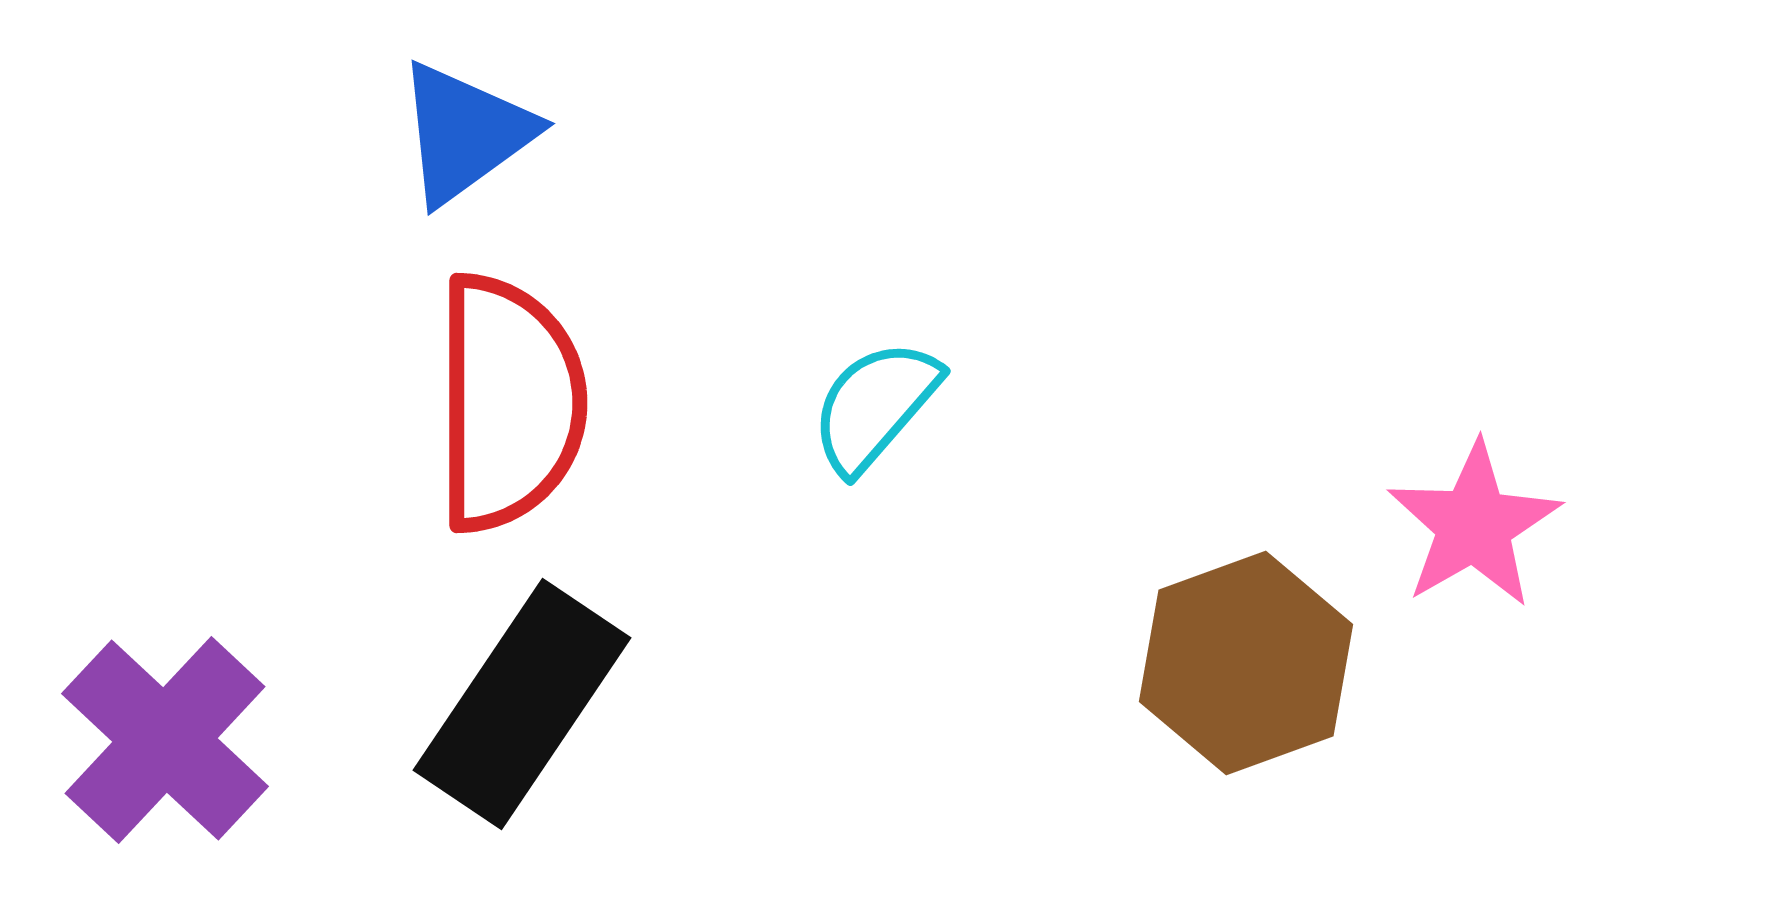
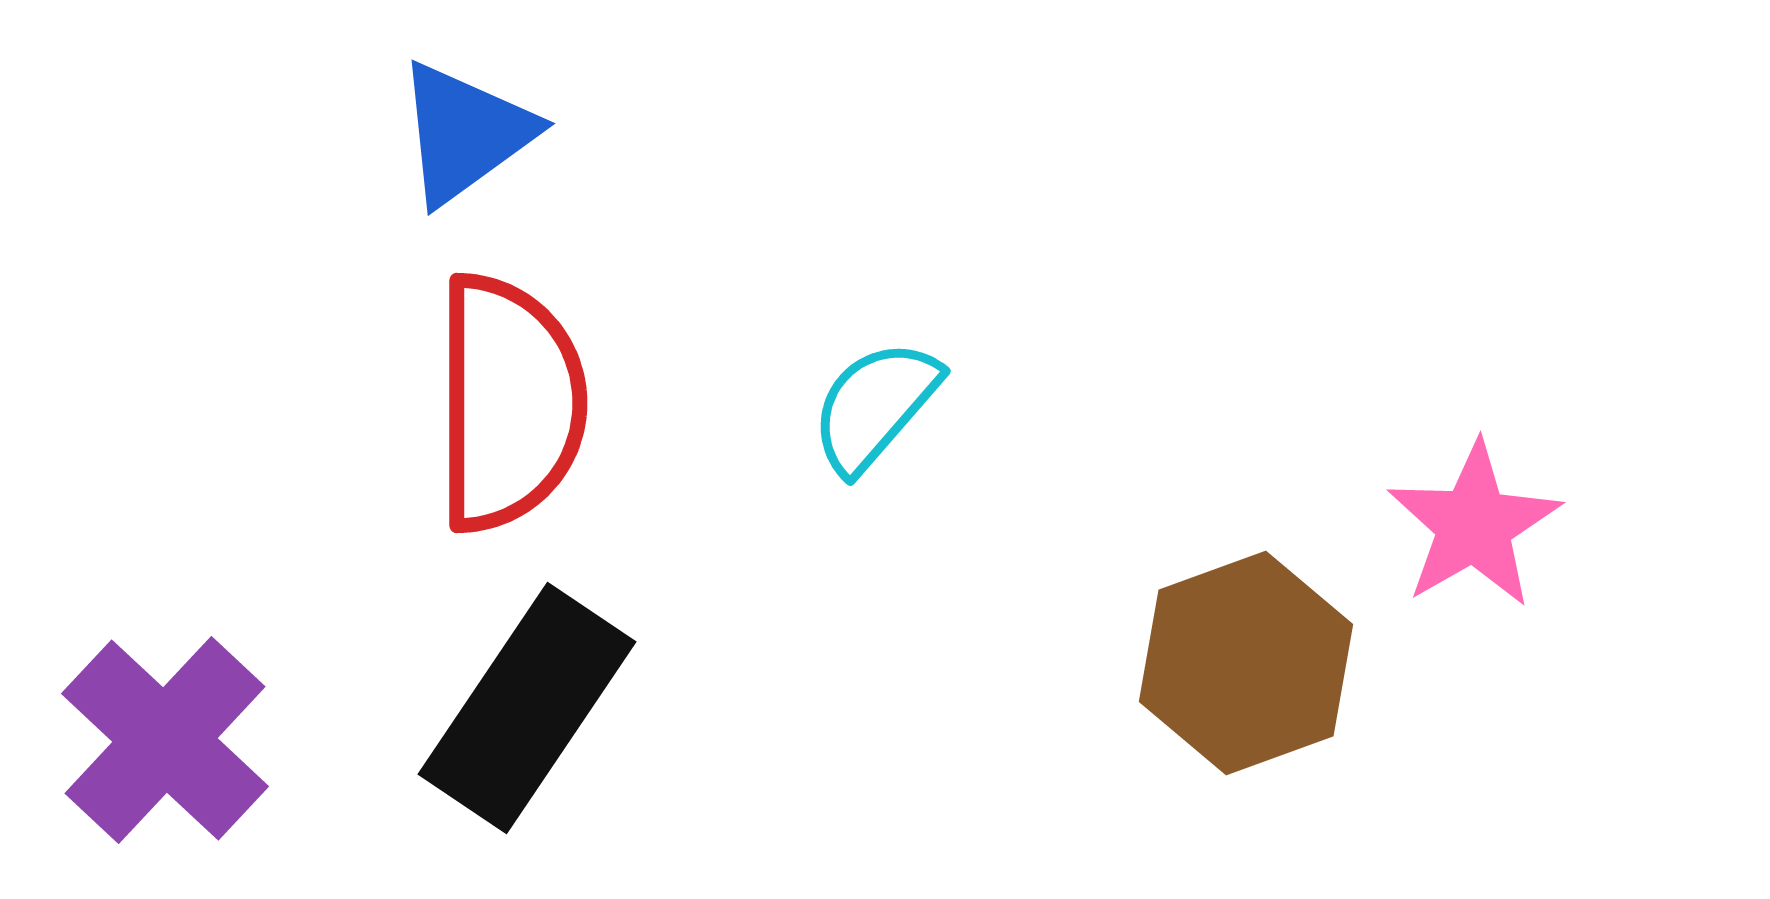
black rectangle: moved 5 px right, 4 px down
